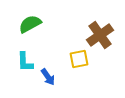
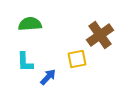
green semicircle: rotated 25 degrees clockwise
yellow square: moved 2 px left
blue arrow: rotated 102 degrees counterclockwise
